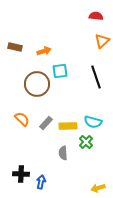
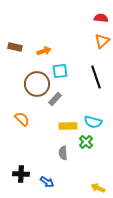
red semicircle: moved 5 px right, 2 px down
gray rectangle: moved 9 px right, 24 px up
blue arrow: moved 6 px right; rotated 112 degrees clockwise
yellow arrow: rotated 40 degrees clockwise
